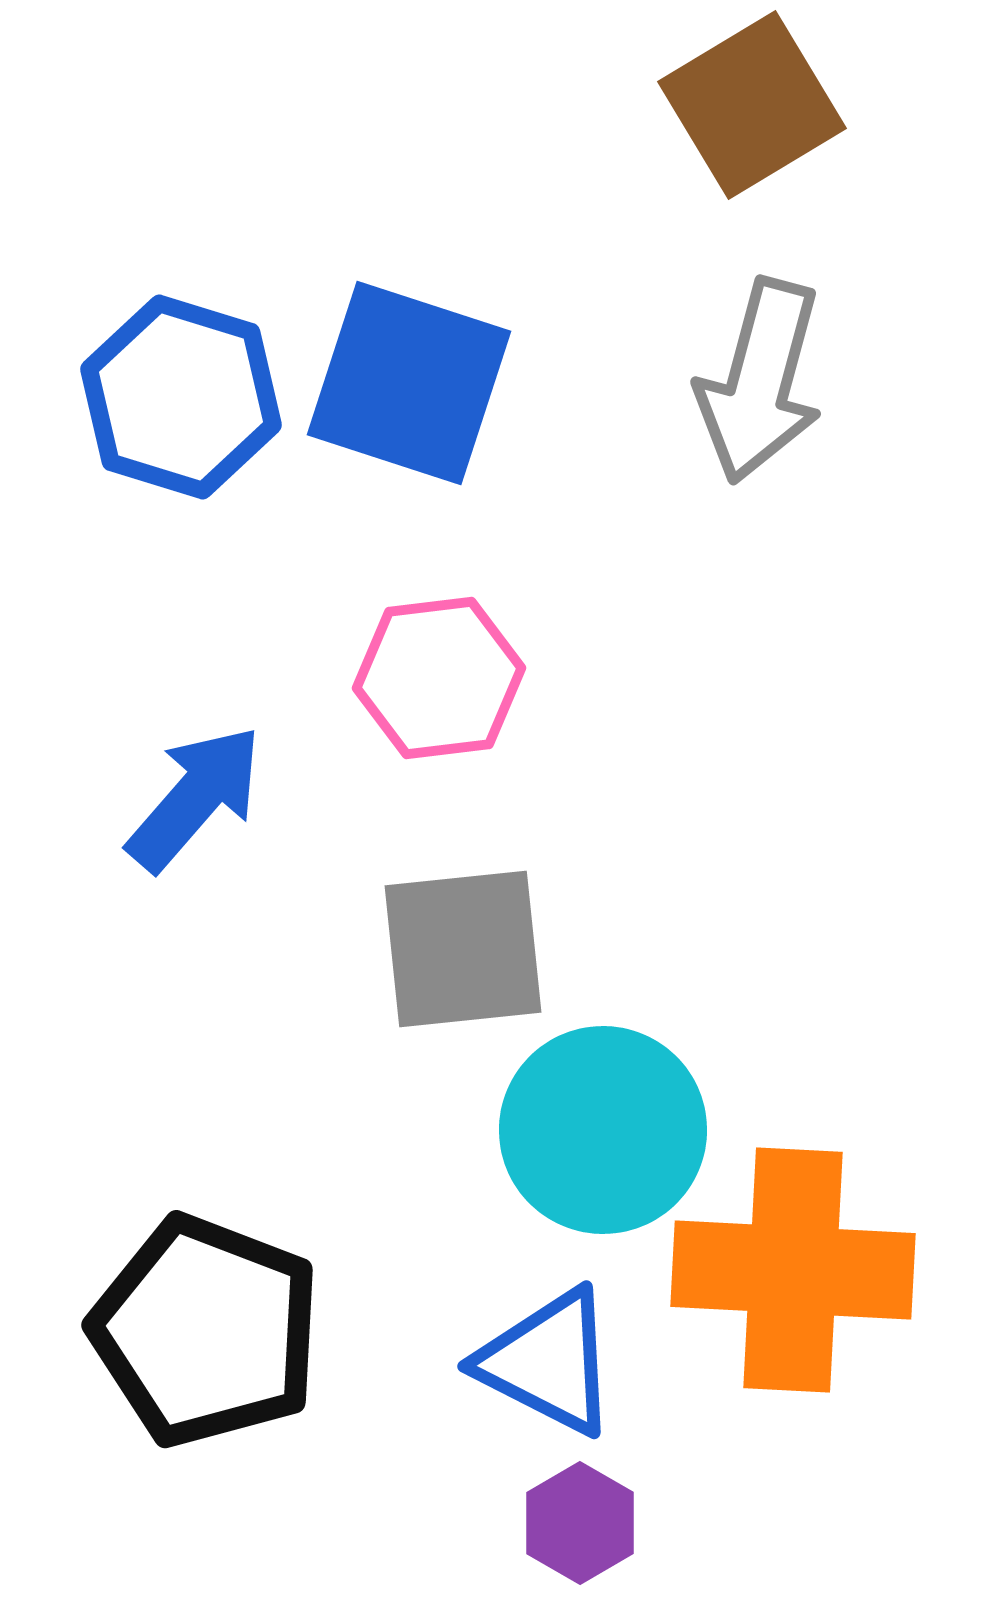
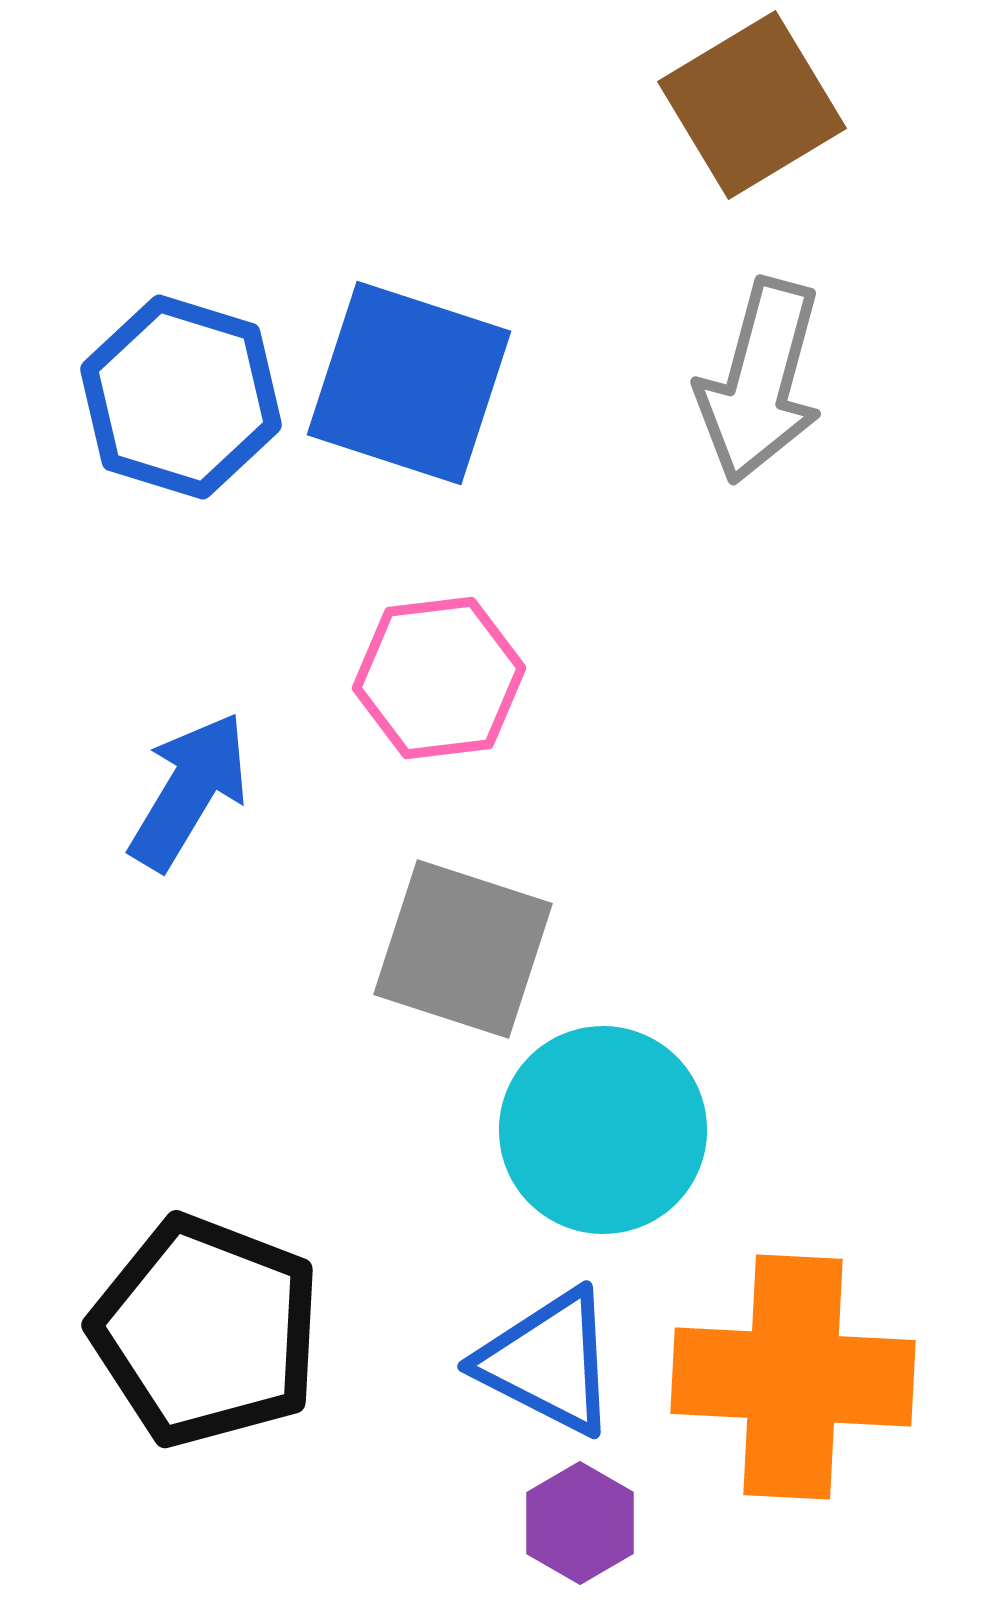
blue arrow: moved 6 px left, 7 px up; rotated 10 degrees counterclockwise
gray square: rotated 24 degrees clockwise
orange cross: moved 107 px down
